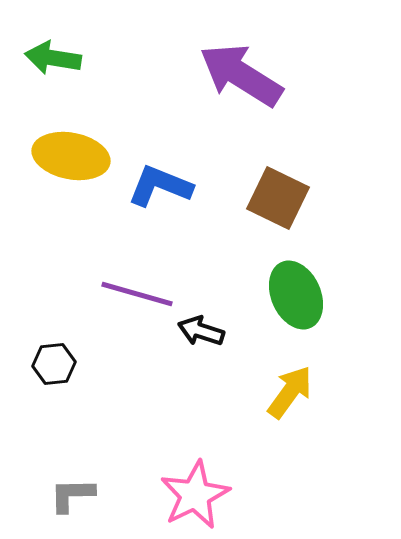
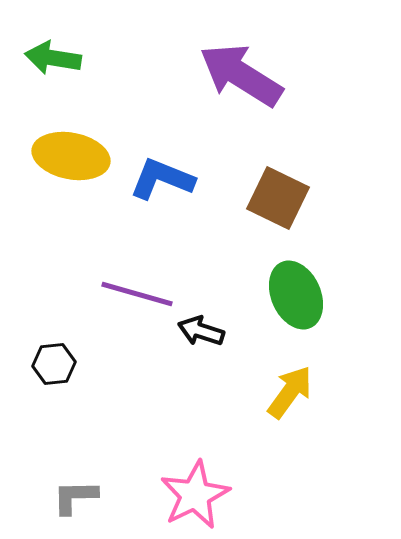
blue L-shape: moved 2 px right, 7 px up
gray L-shape: moved 3 px right, 2 px down
